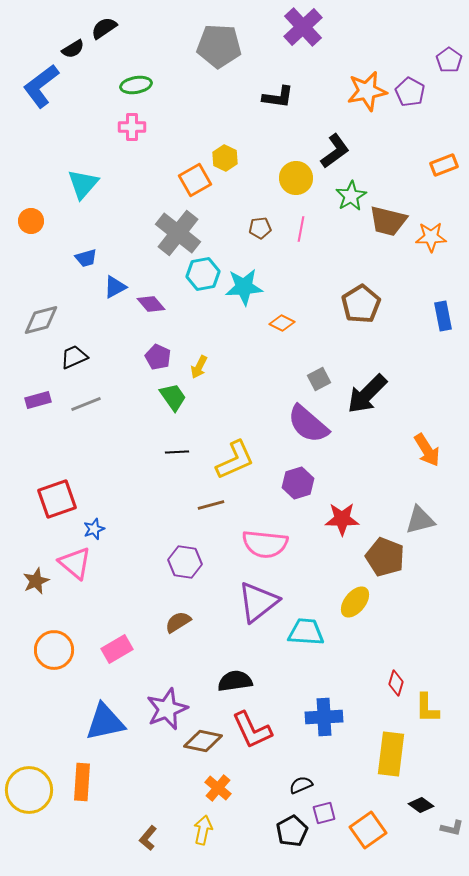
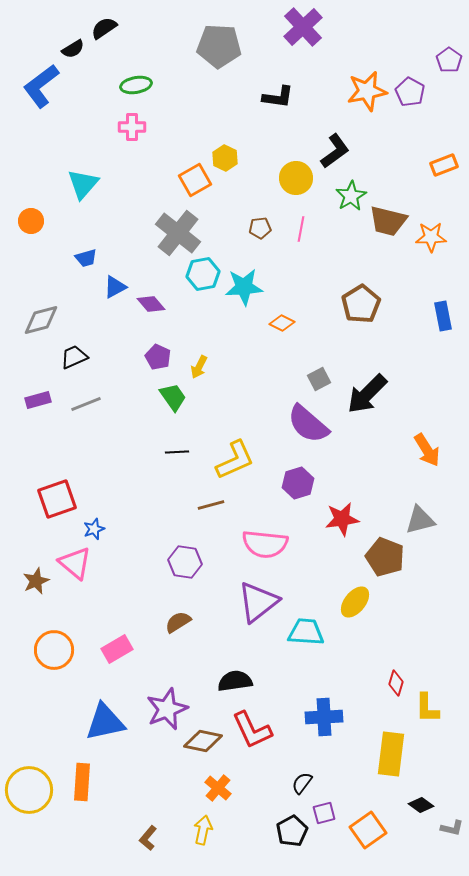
red star at (342, 519): rotated 8 degrees counterclockwise
black semicircle at (301, 785): moved 1 px right, 2 px up; rotated 30 degrees counterclockwise
